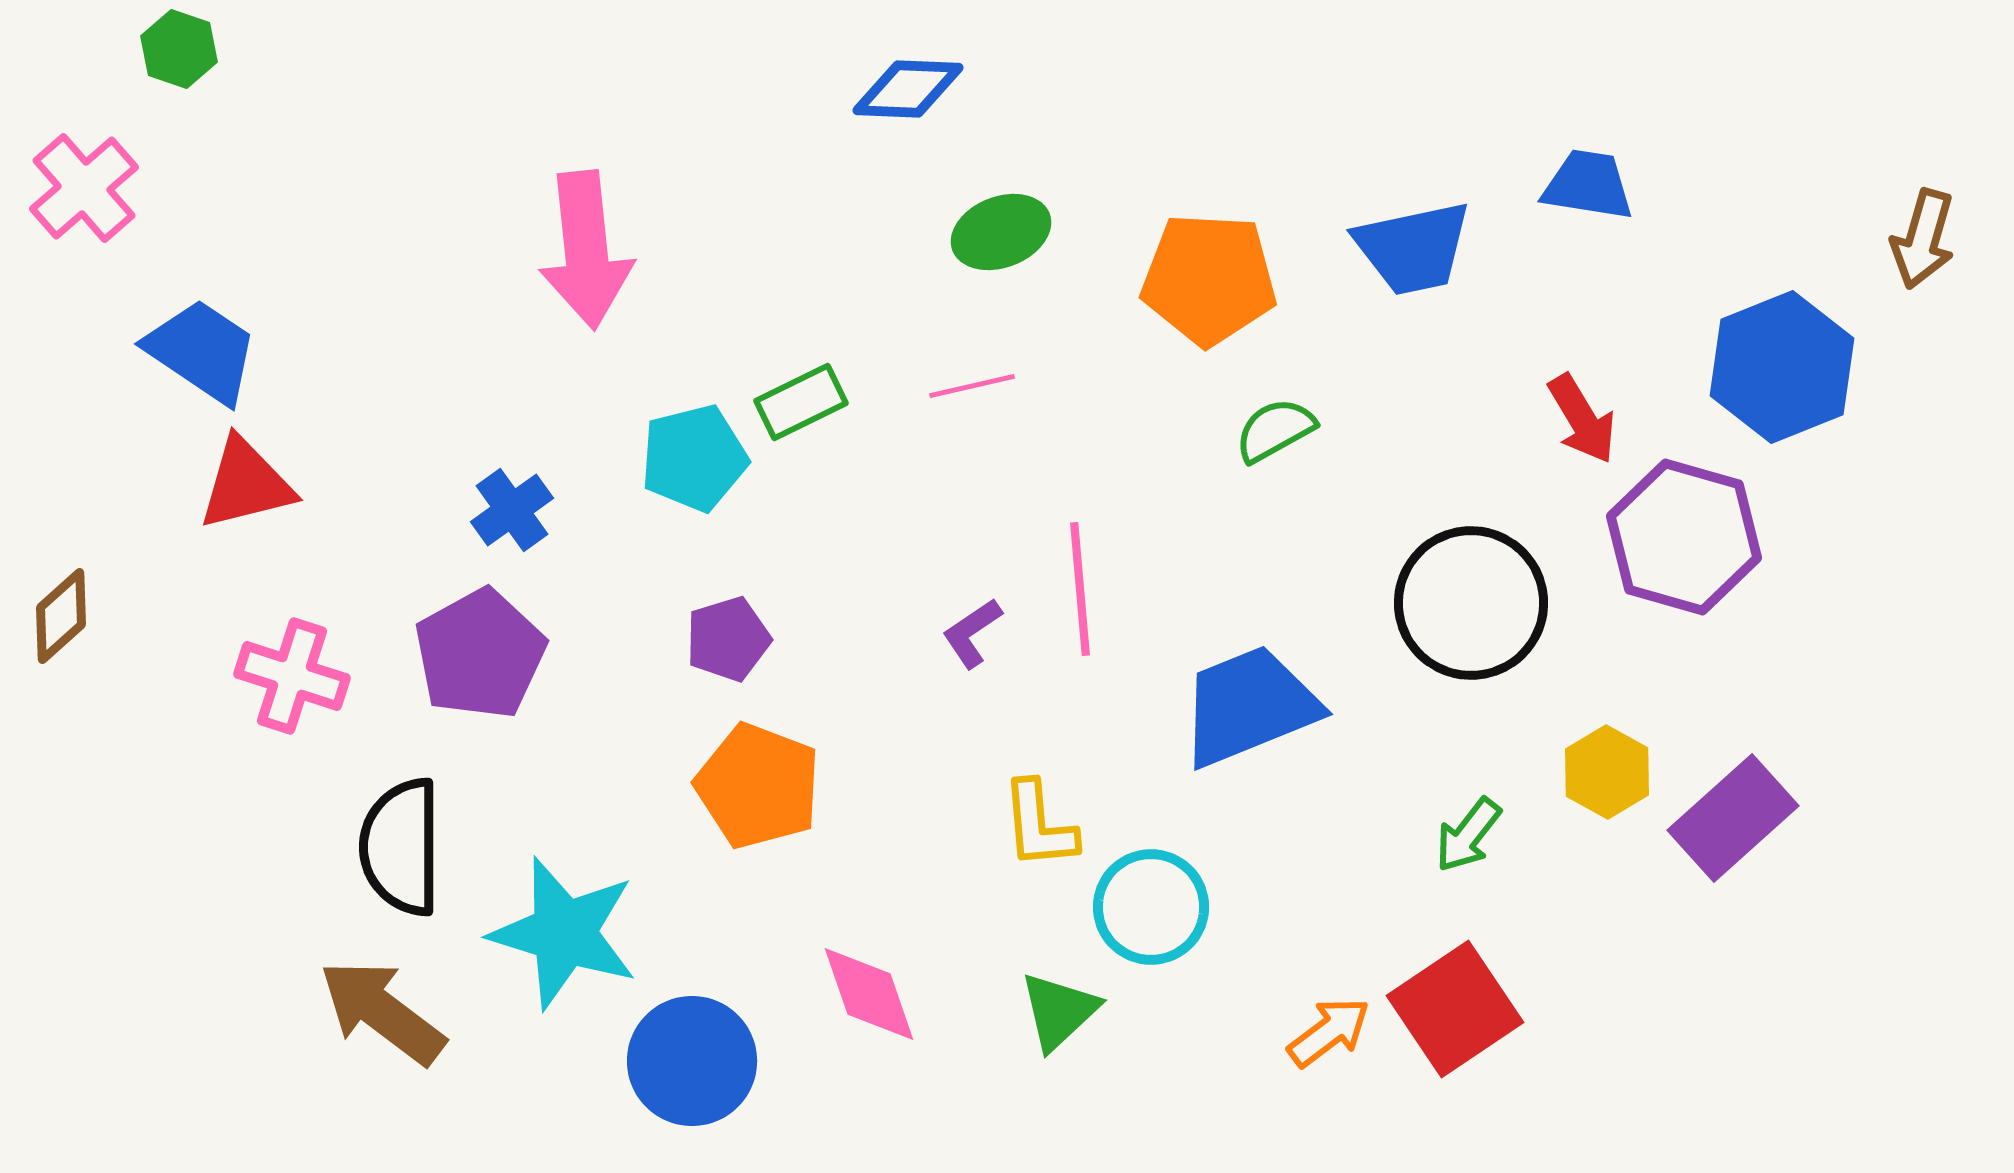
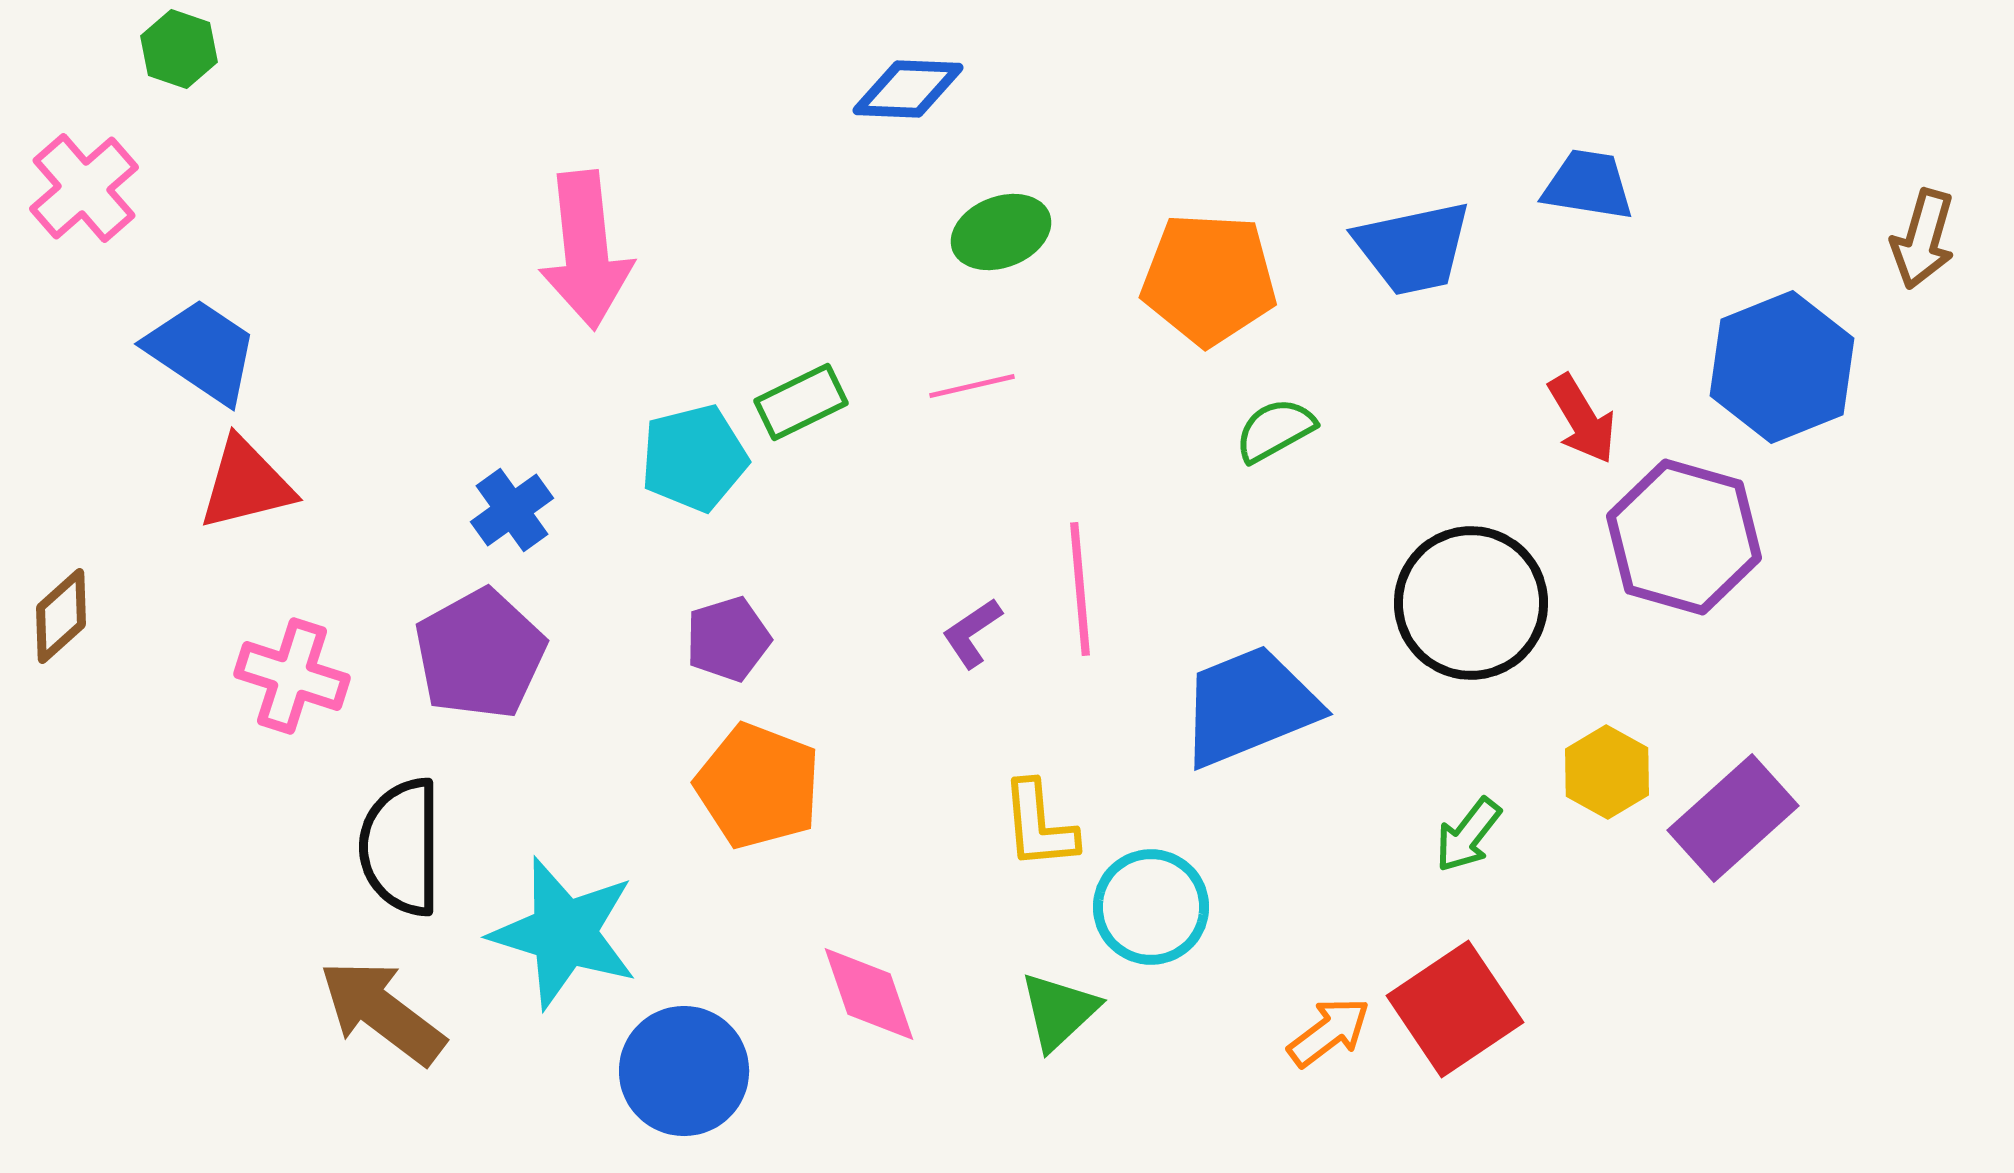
blue circle at (692, 1061): moved 8 px left, 10 px down
